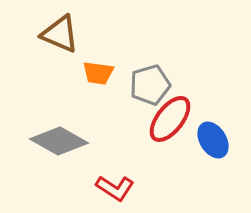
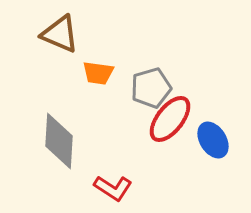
gray pentagon: moved 1 px right, 3 px down
gray diamond: rotated 64 degrees clockwise
red L-shape: moved 2 px left
